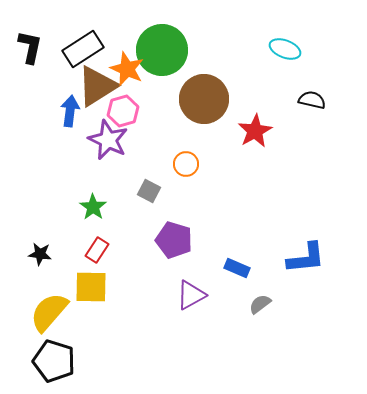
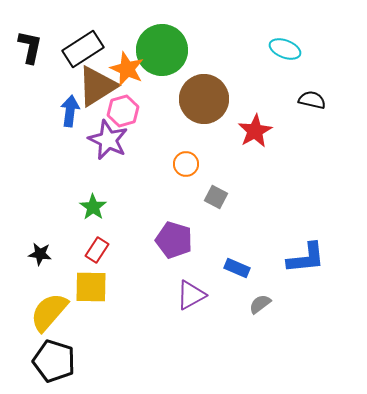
gray square: moved 67 px right, 6 px down
